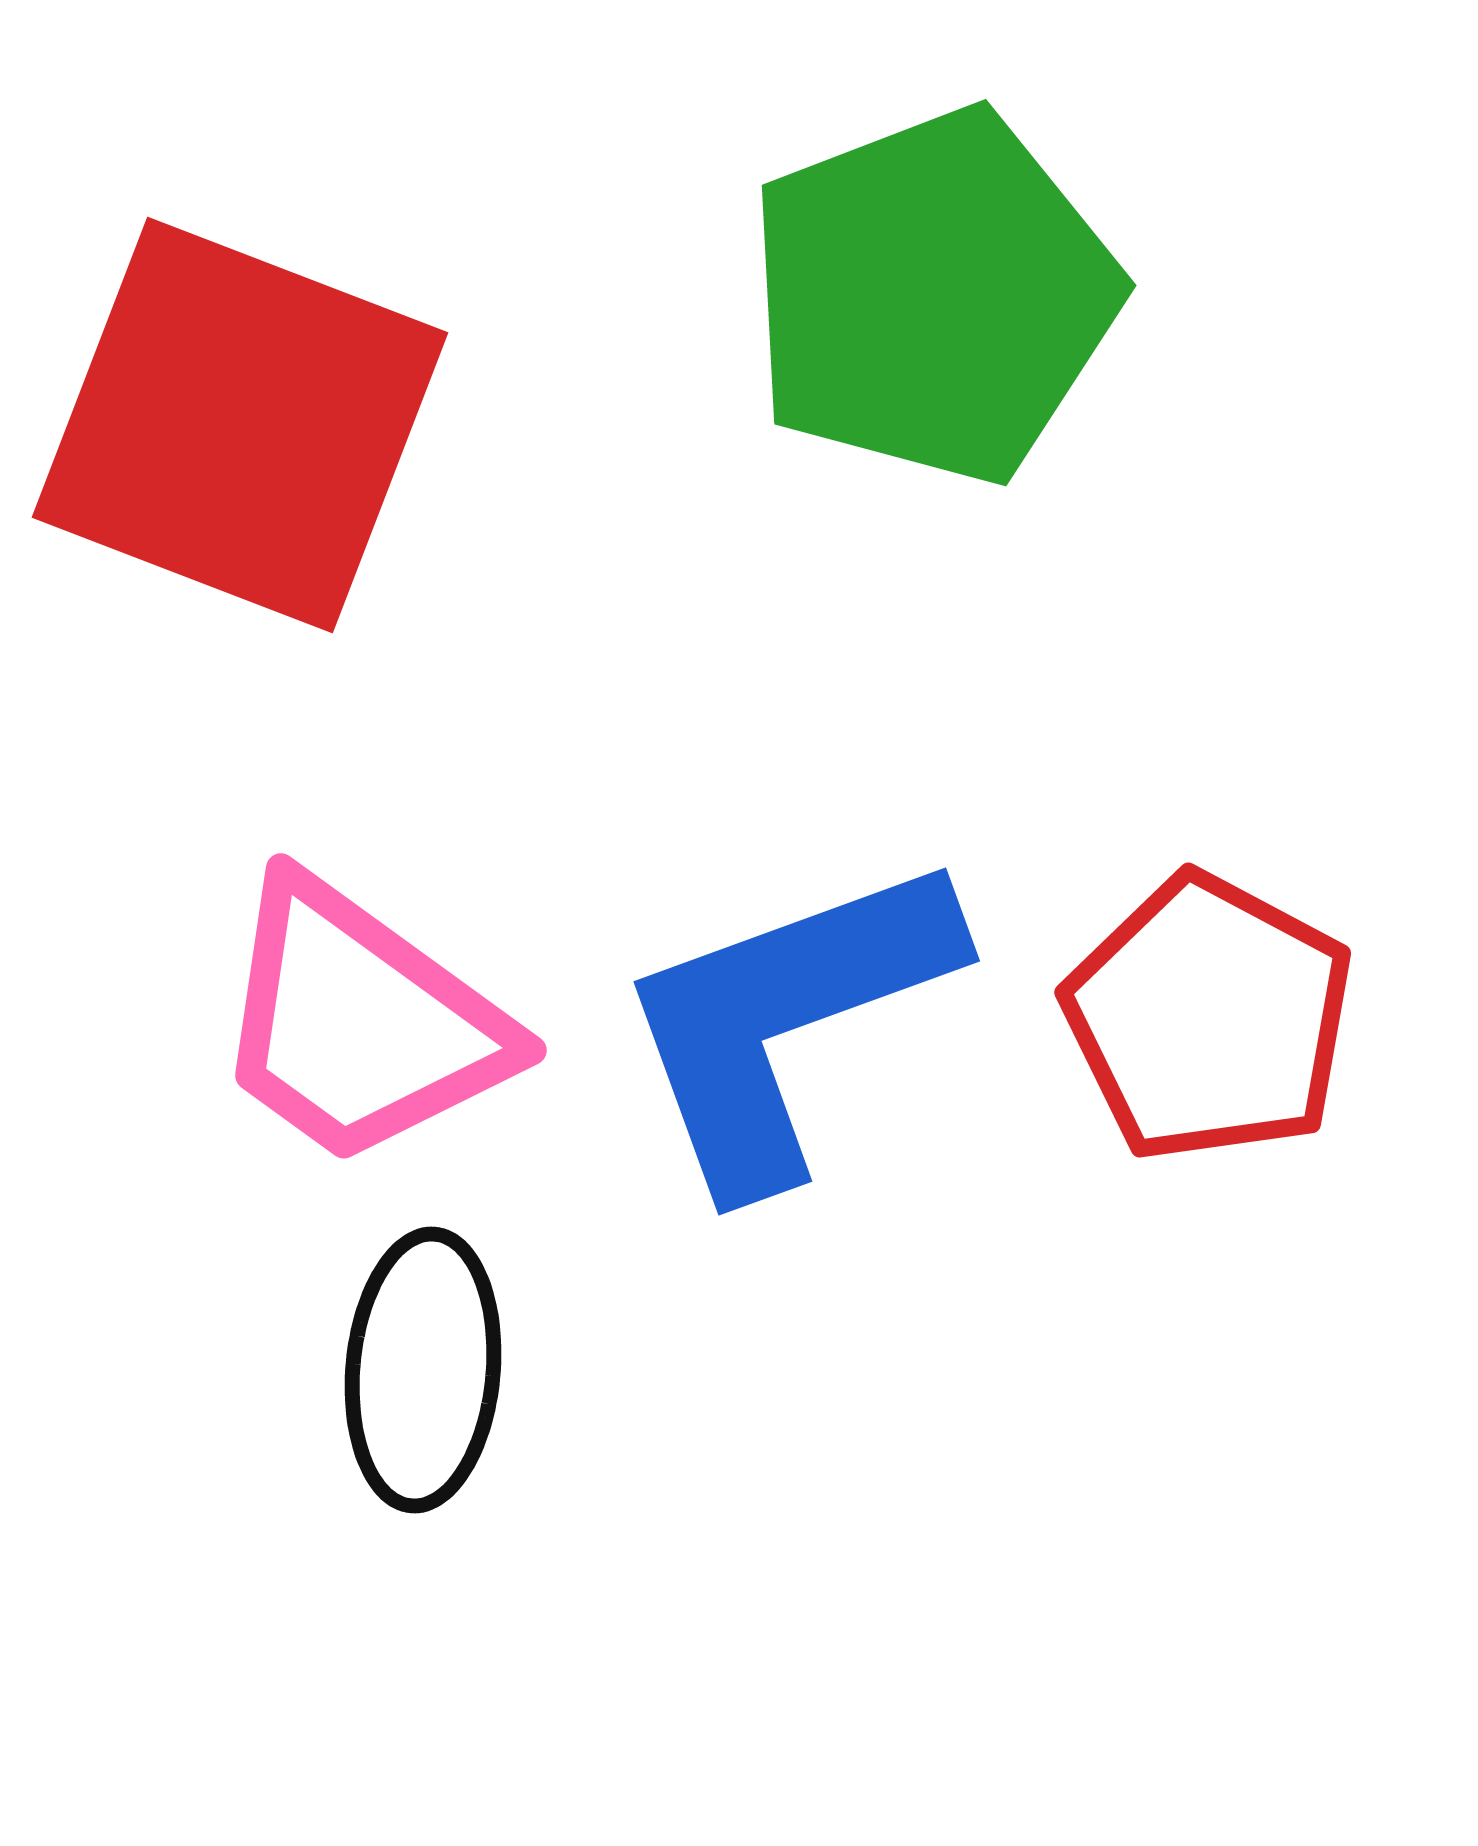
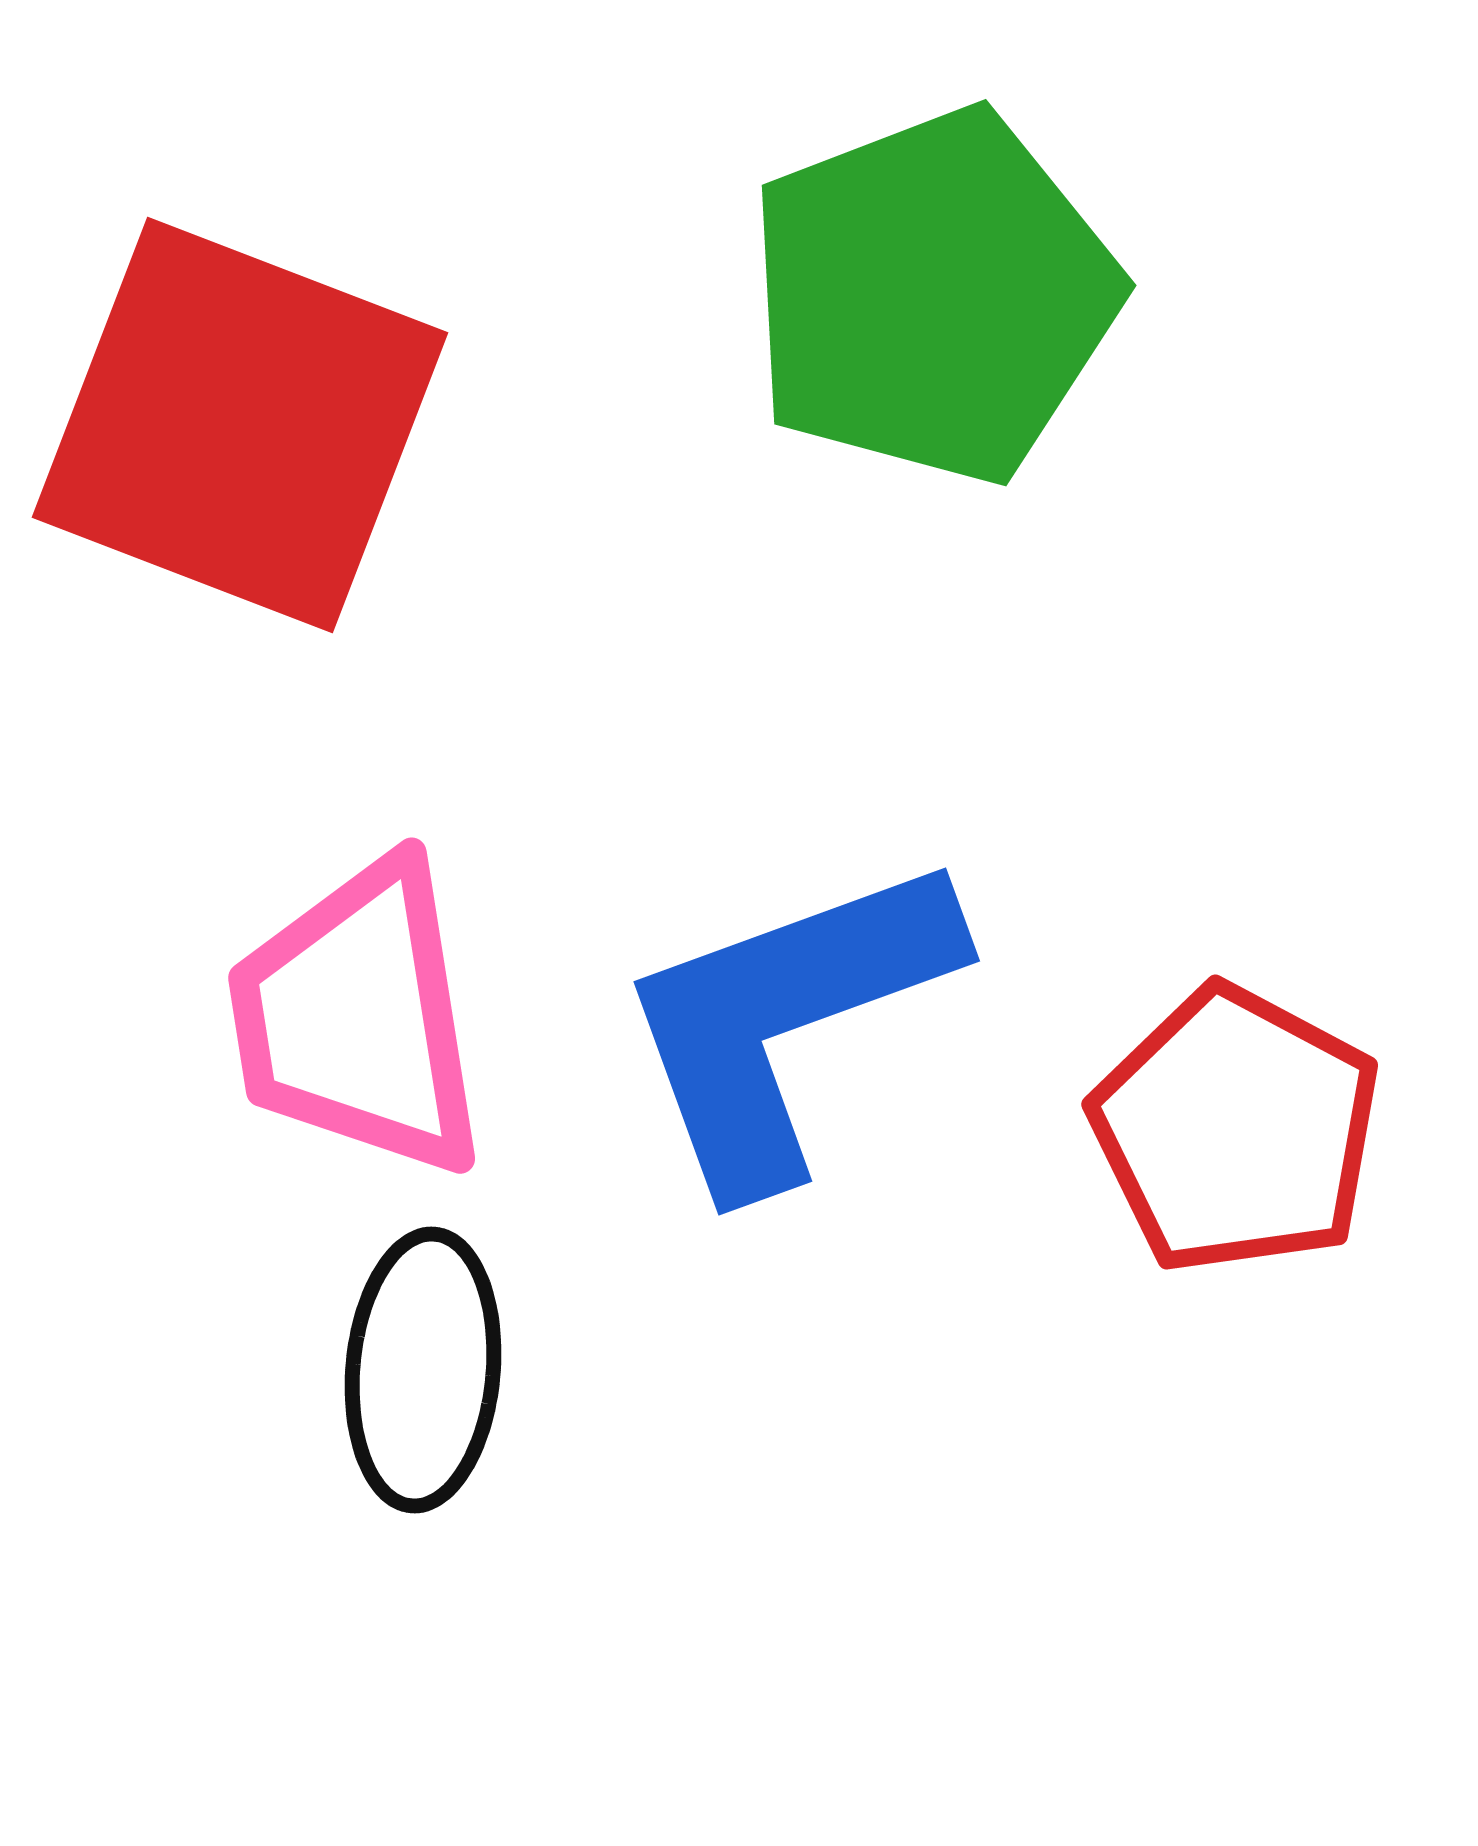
red pentagon: moved 27 px right, 112 px down
pink trapezoid: moved 2 px left, 5 px up; rotated 45 degrees clockwise
